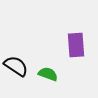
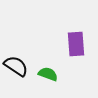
purple rectangle: moved 1 px up
